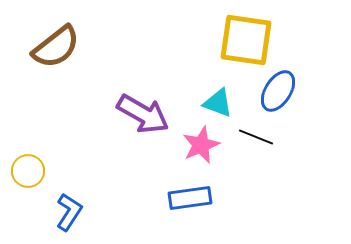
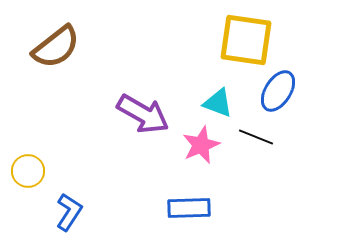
blue rectangle: moved 1 px left, 10 px down; rotated 6 degrees clockwise
